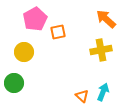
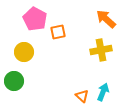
pink pentagon: rotated 15 degrees counterclockwise
green circle: moved 2 px up
